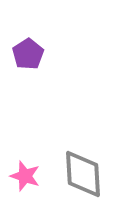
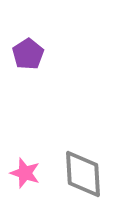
pink star: moved 3 px up
